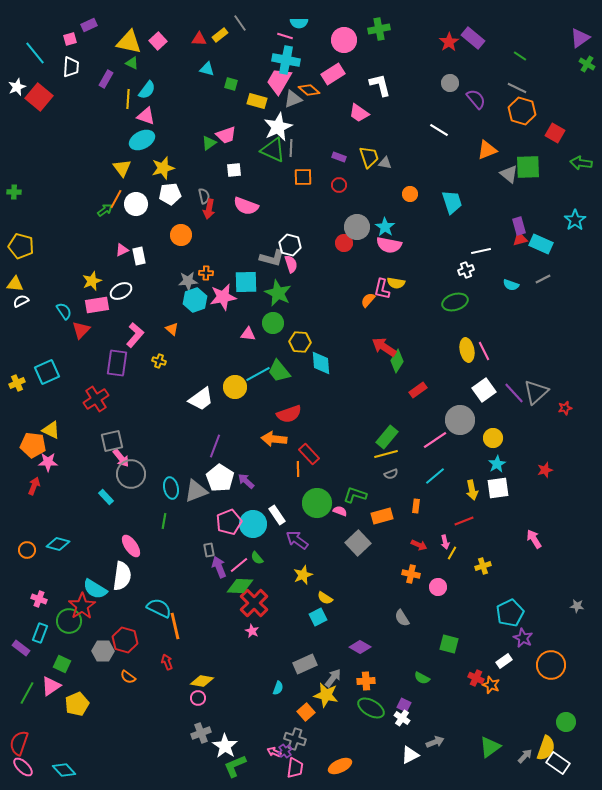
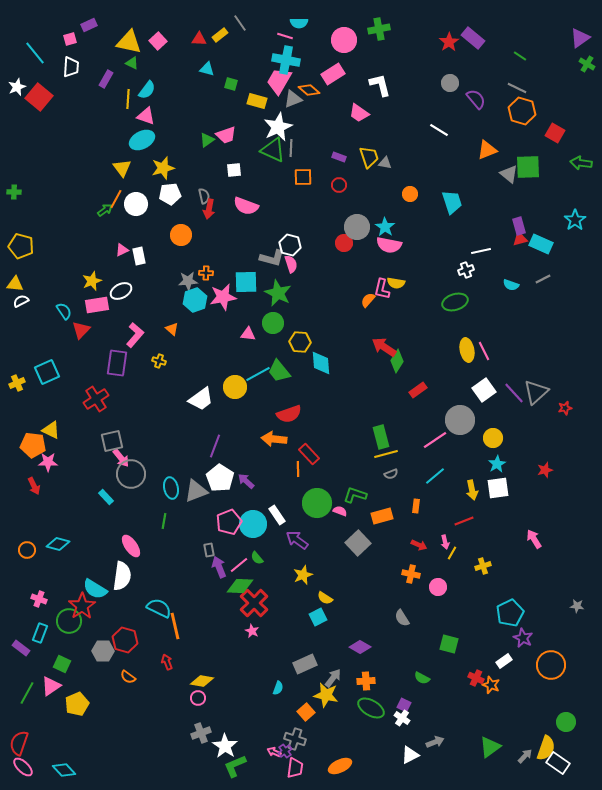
green triangle at (209, 143): moved 2 px left, 3 px up
green rectangle at (387, 437): moved 6 px left; rotated 55 degrees counterclockwise
red arrow at (34, 486): rotated 132 degrees clockwise
